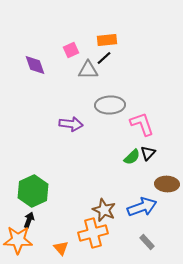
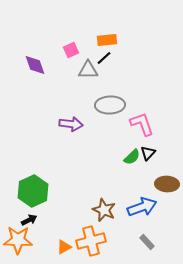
black arrow: rotated 42 degrees clockwise
orange cross: moved 2 px left, 8 px down
orange triangle: moved 3 px right, 1 px up; rotated 42 degrees clockwise
